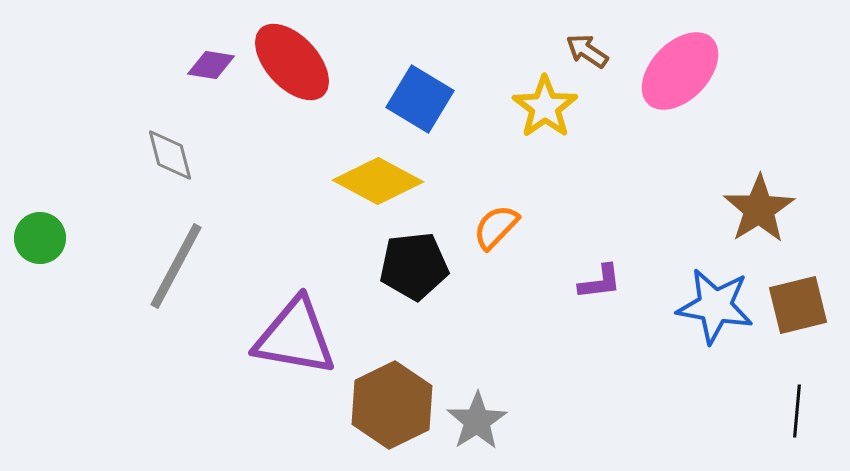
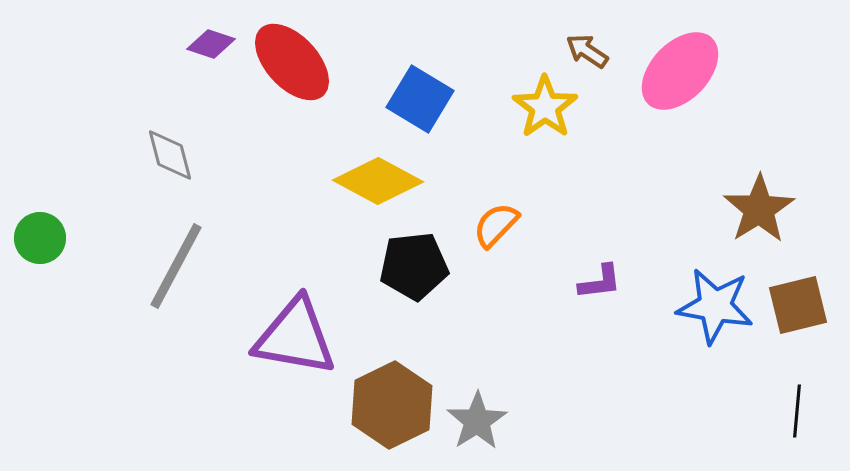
purple diamond: moved 21 px up; rotated 9 degrees clockwise
orange semicircle: moved 2 px up
